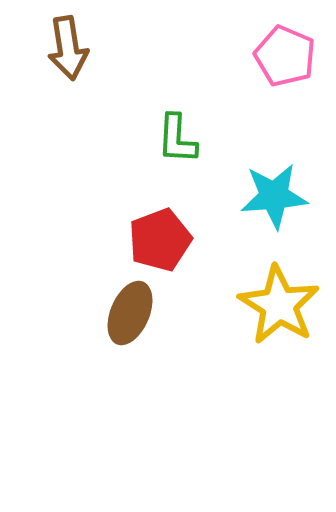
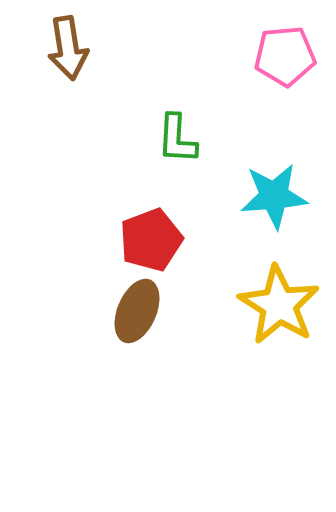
pink pentagon: rotated 28 degrees counterclockwise
red pentagon: moved 9 px left
brown ellipse: moved 7 px right, 2 px up
